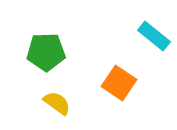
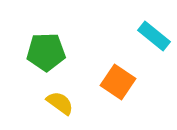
orange square: moved 1 px left, 1 px up
yellow semicircle: moved 3 px right
